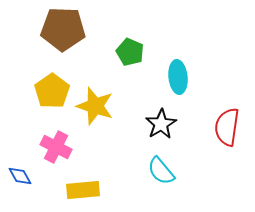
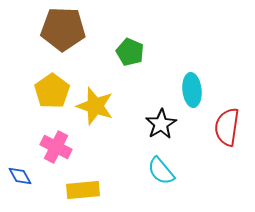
cyan ellipse: moved 14 px right, 13 px down
